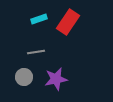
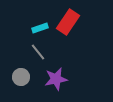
cyan rectangle: moved 1 px right, 9 px down
gray line: moved 2 px right; rotated 60 degrees clockwise
gray circle: moved 3 px left
